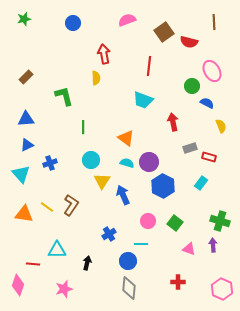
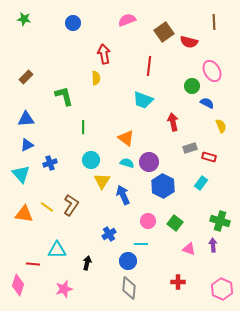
green star at (24, 19): rotated 24 degrees clockwise
